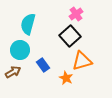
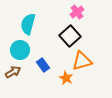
pink cross: moved 1 px right, 2 px up
